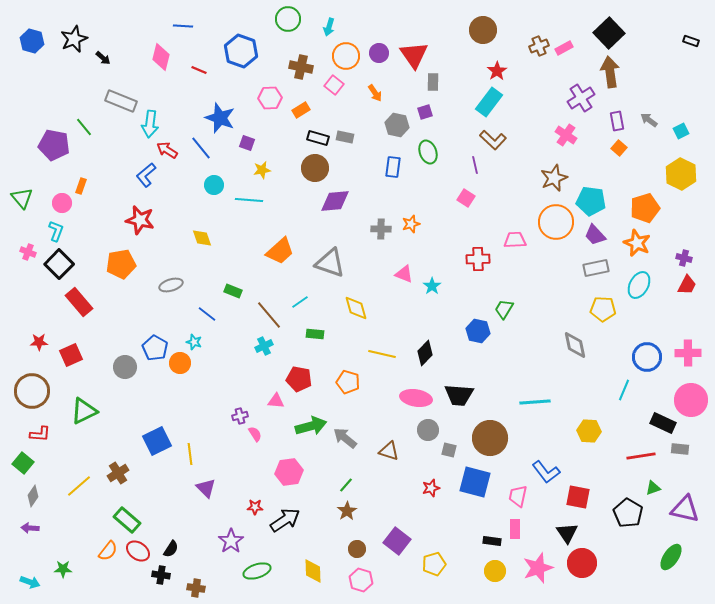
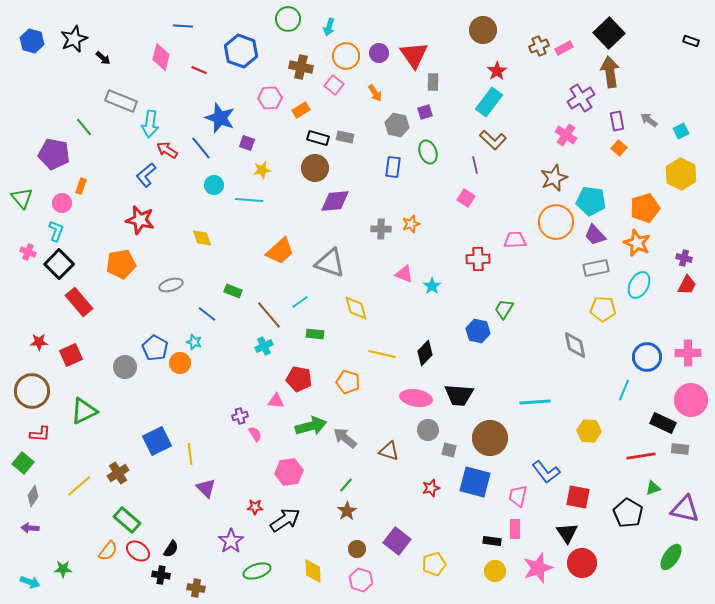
purple pentagon at (54, 145): moved 9 px down
